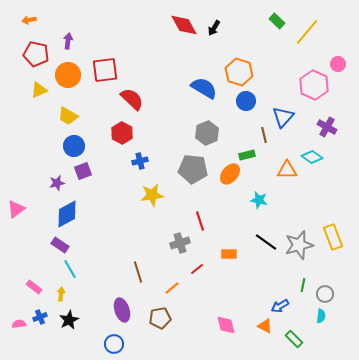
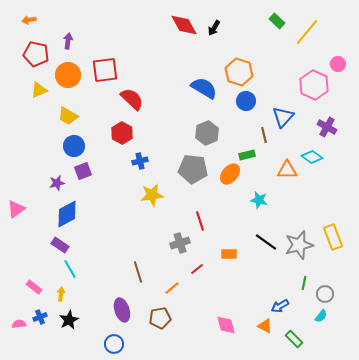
green line at (303, 285): moved 1 px right, 2 px up
cyan semicircle at (321, 316): rotated 32 degrees clockwise
